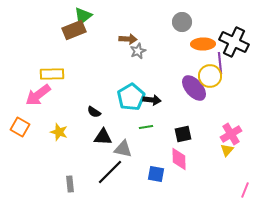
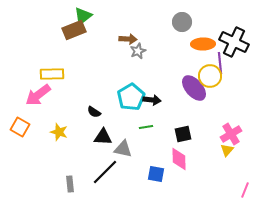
black line: moved 5 px left
